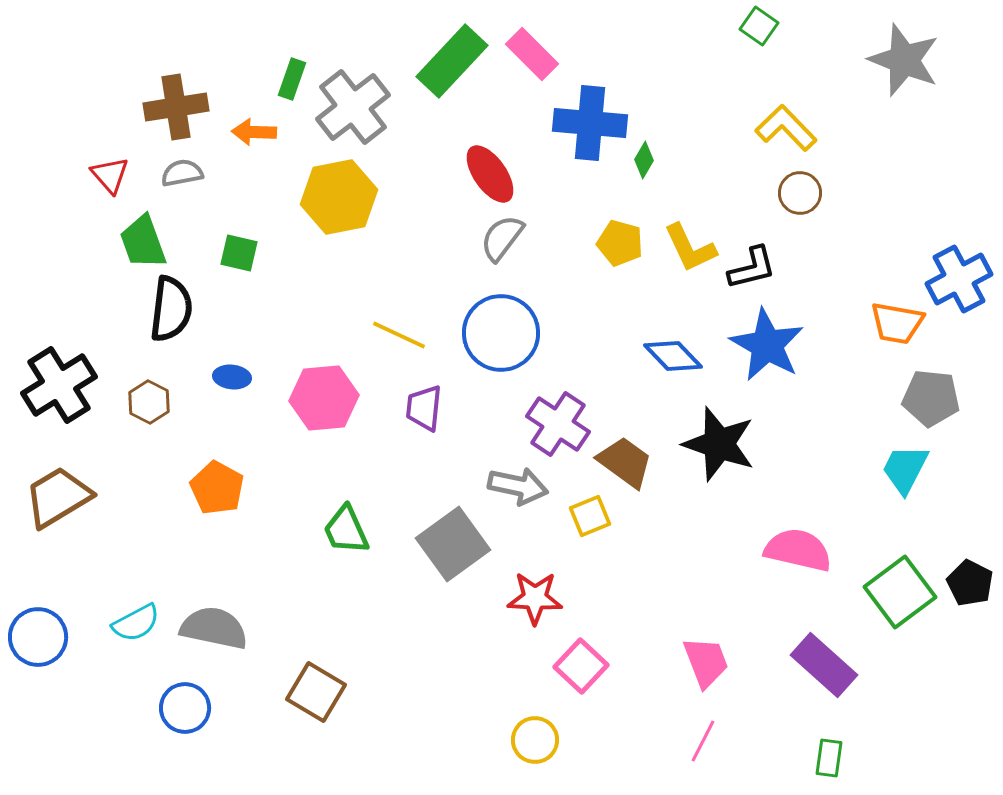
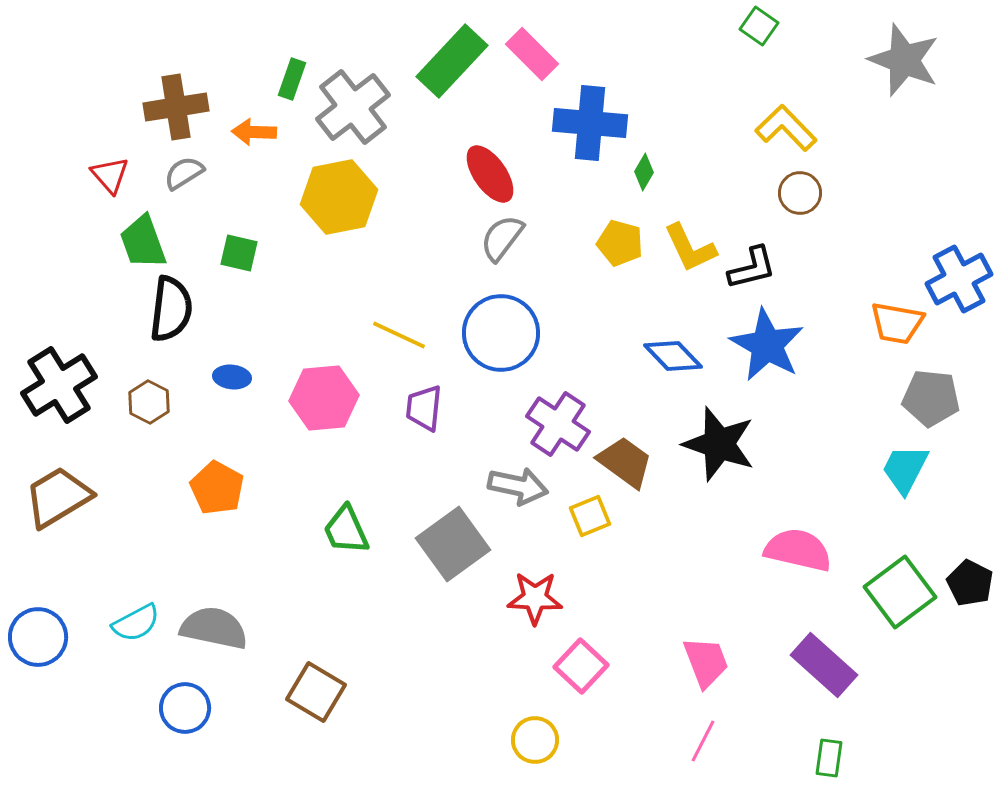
green diamond at (644, 160): moved 12 px down
gray semicircle at (182, 173): moved 2 px right; rotated 21 degrees counterclockwise
